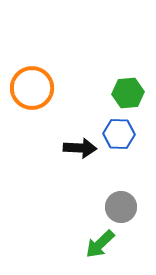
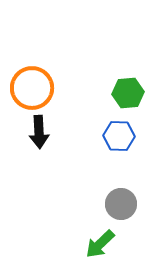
blue hexagon: moved 2 px down
black arrow: moved 41 px left, 16 px up; rotated 84 degrees clockwise
gray circle: moved 3 px up
